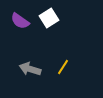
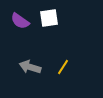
white square: rotated 24 degrees clockwise
gray arrow: moved 2 px up
